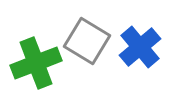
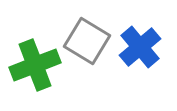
green cross: moved 1 px left, 2 px down
